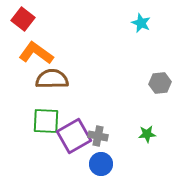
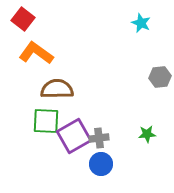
brown semicircle: moved 5 px right, 10 px down
gray hexagon: moved 6 px up
gray cross: moved 1 px right, 2 px down; rotated 18 degrees counterclockwise
